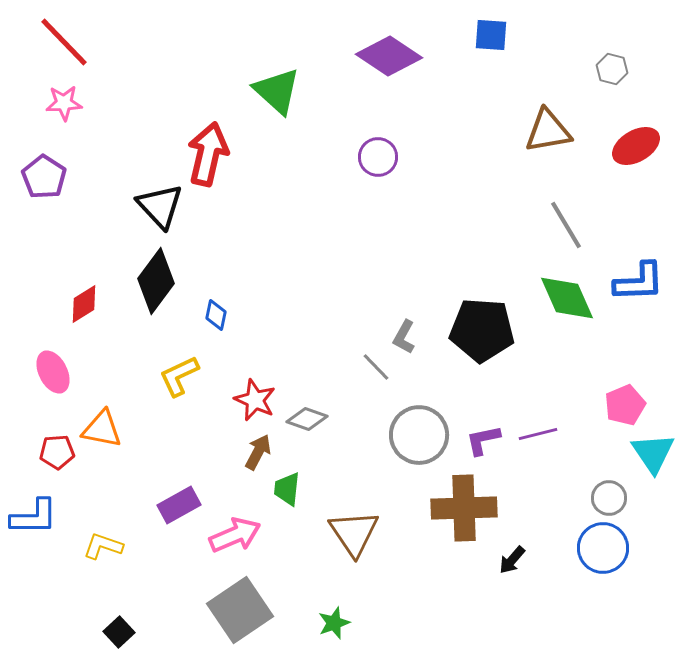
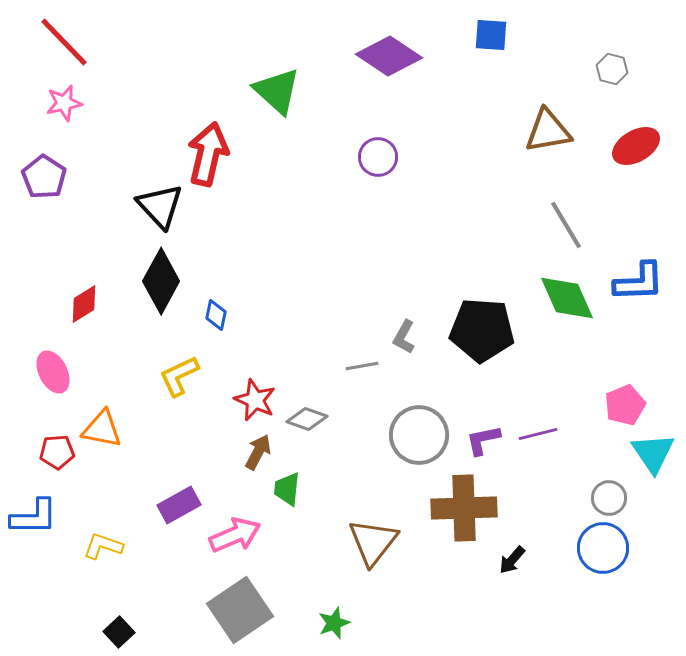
pink star at (64, 103): rotated 9 degrees counterclockwise
black diamond at (156, 281): moved 5 px right; rotated 8 degrees counterclockwise
gray line at (376, 367): moved 14 px left, 1 px up; rotated 56 degrees counterclockwise
brown triangle at (354, 533): moved 19 px right, 9 px down; rotated 12 degrees clockwise
